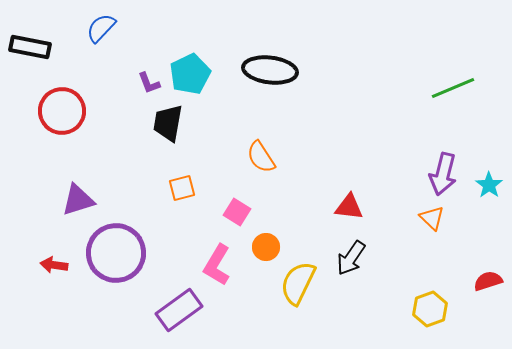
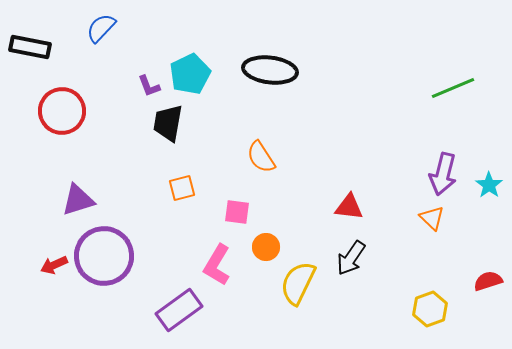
purple L-shape: moved 3 px down
pink square: rotated 24 degrees counterclockwise
purple circle: moved 12 px left, 3 px down
red arrow: rotated 32 degrees counterclockwise
